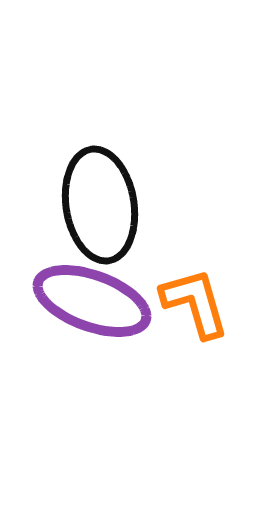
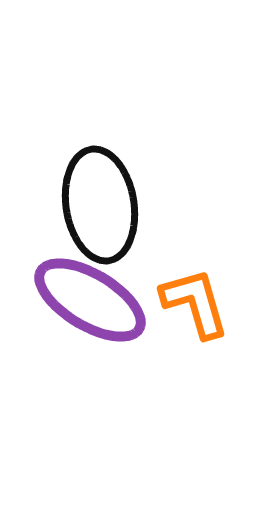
purple ellipse: moved 2 px left, 1 px up; rotated 11 degrees clockwise
